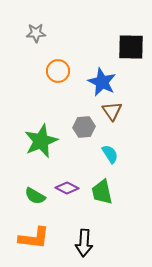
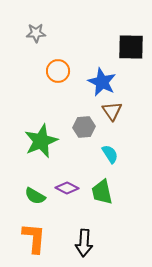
orange L-shape: rotated 92 degrees counterclockwise
